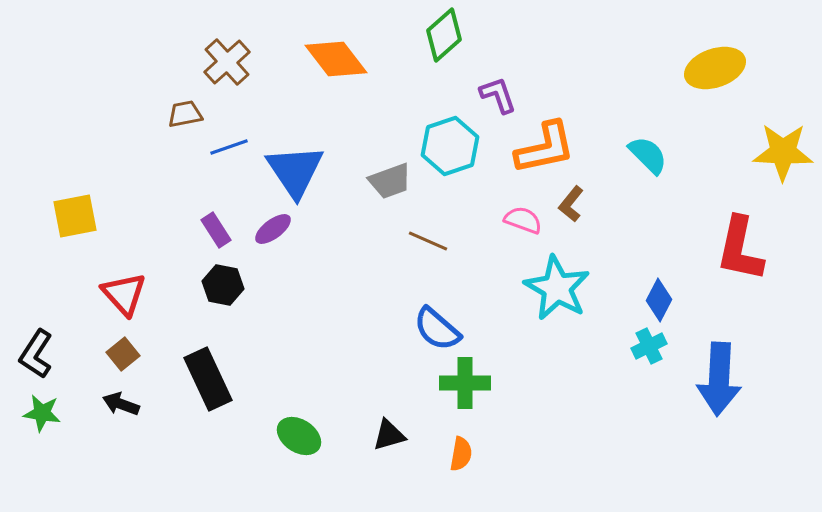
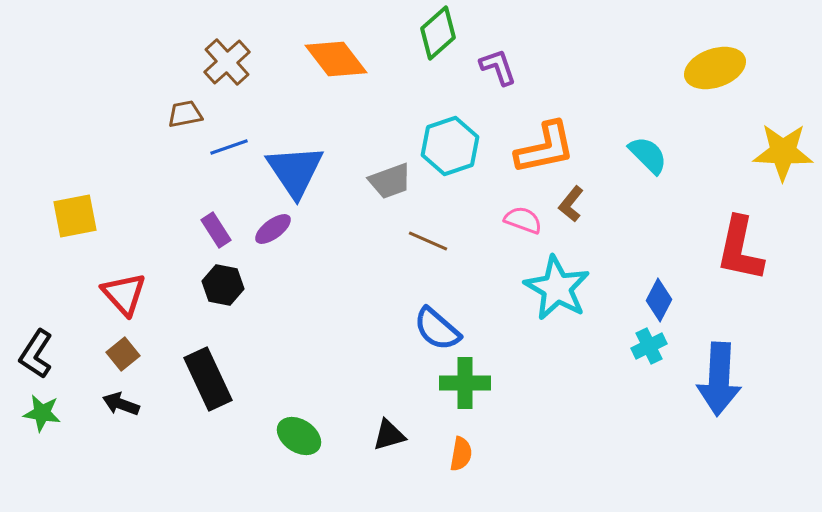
green diamond: moved 6 px left, 2 px up
purple L-shape: moved 28 px up
